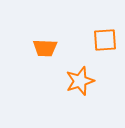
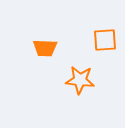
orange star: moved 1 px up; rotated 24 degrees clockwise
